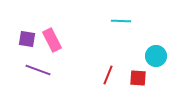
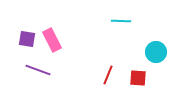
cyan circle: moved 4 px up
